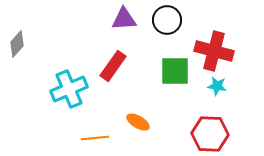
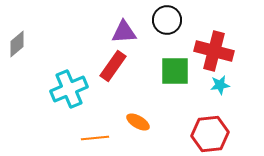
purple triangle: moved 13 px down
gray diamond: rotated 8 degrees clockwise
cyan star: moved 3 px right, 1 px up; rotated 18 degrees counterclockwise
red hexagon: rotated 9 degrees counterclockwise
